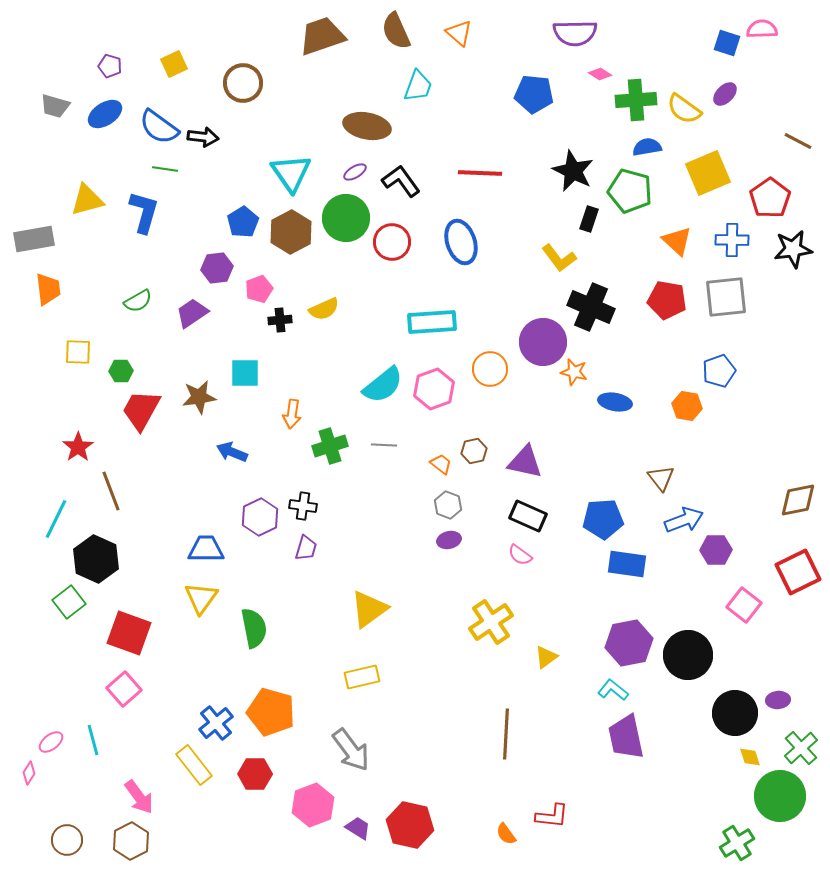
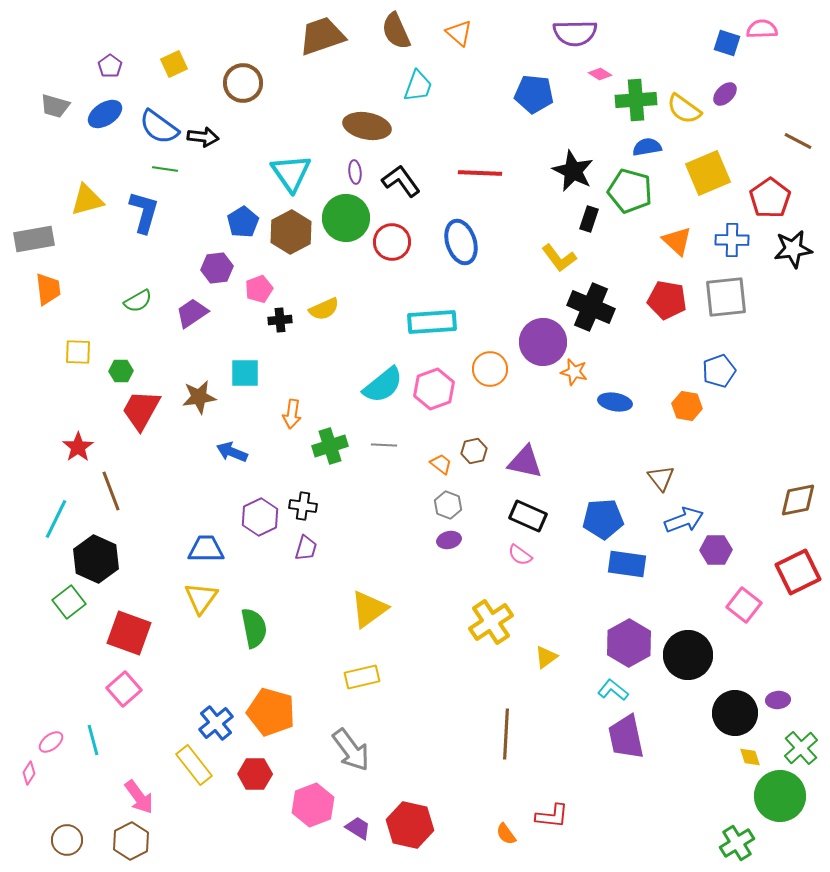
purple pentagon at (110, 66): rotated 20 degrees clockwise
purple ellipse at (355, 172): rotated 65 degrees counterclockwise
purple hexagon at (629, 643): rotated 18 degrees counterclockwise
